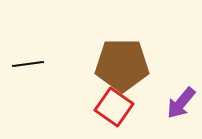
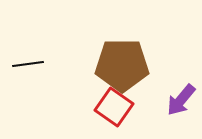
purple arrow: moved 3 px up
